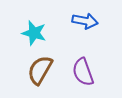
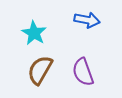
blue arrow: moved 2 px right, 1 px up
cyan star: rotated 15 degrees clockwise
